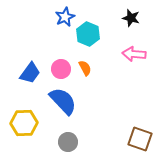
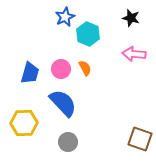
blue trapezoid: rotated 20 degrees counterclockwise
blue semicircle: moved 2 px down
